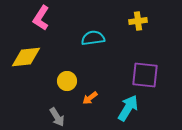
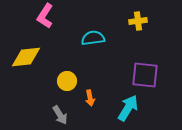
pink L-shape: moved 4 px right, 2 px up
orange arrow: rotated 63 degrees counterclockwise
gray arrow: moved 3 px right, 2 px up
